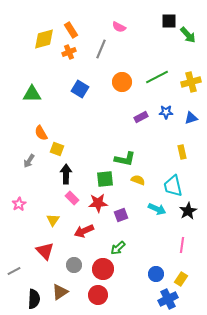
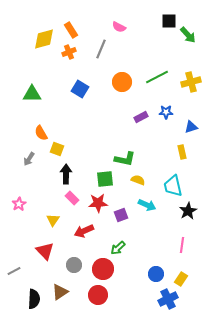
blue triangle at (191, 118): moved 9 px down
gray arrow at (29, 161): moved 2 px up
cyan arrow at (157, 209): moved 10 px left, 4 px up
